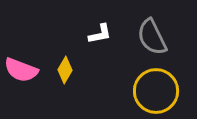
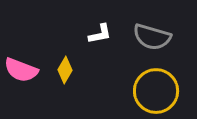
gray semicircle: rotated 48 degrees counterclockwise
